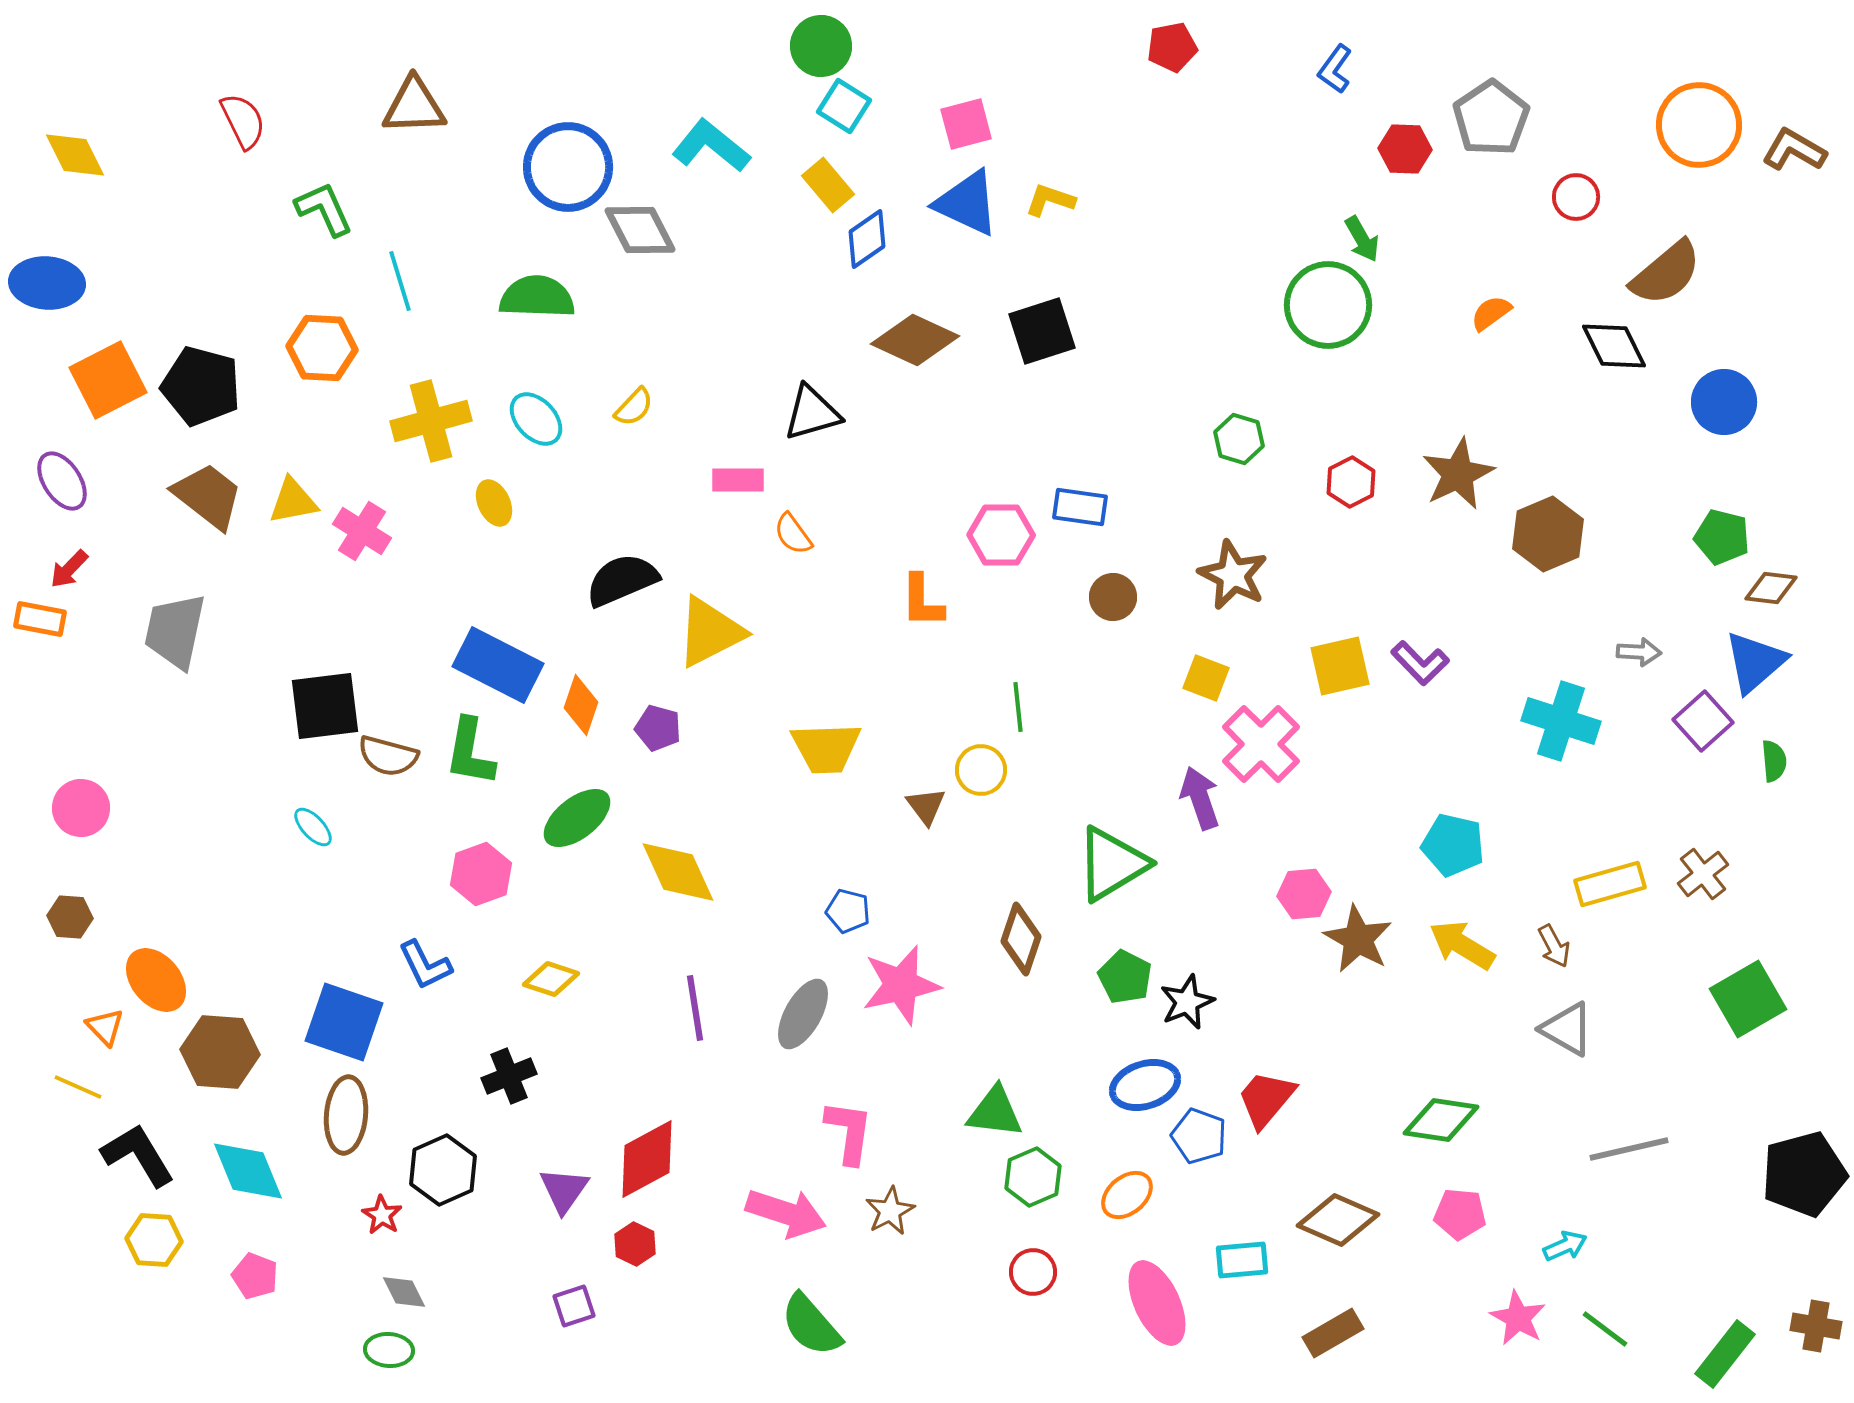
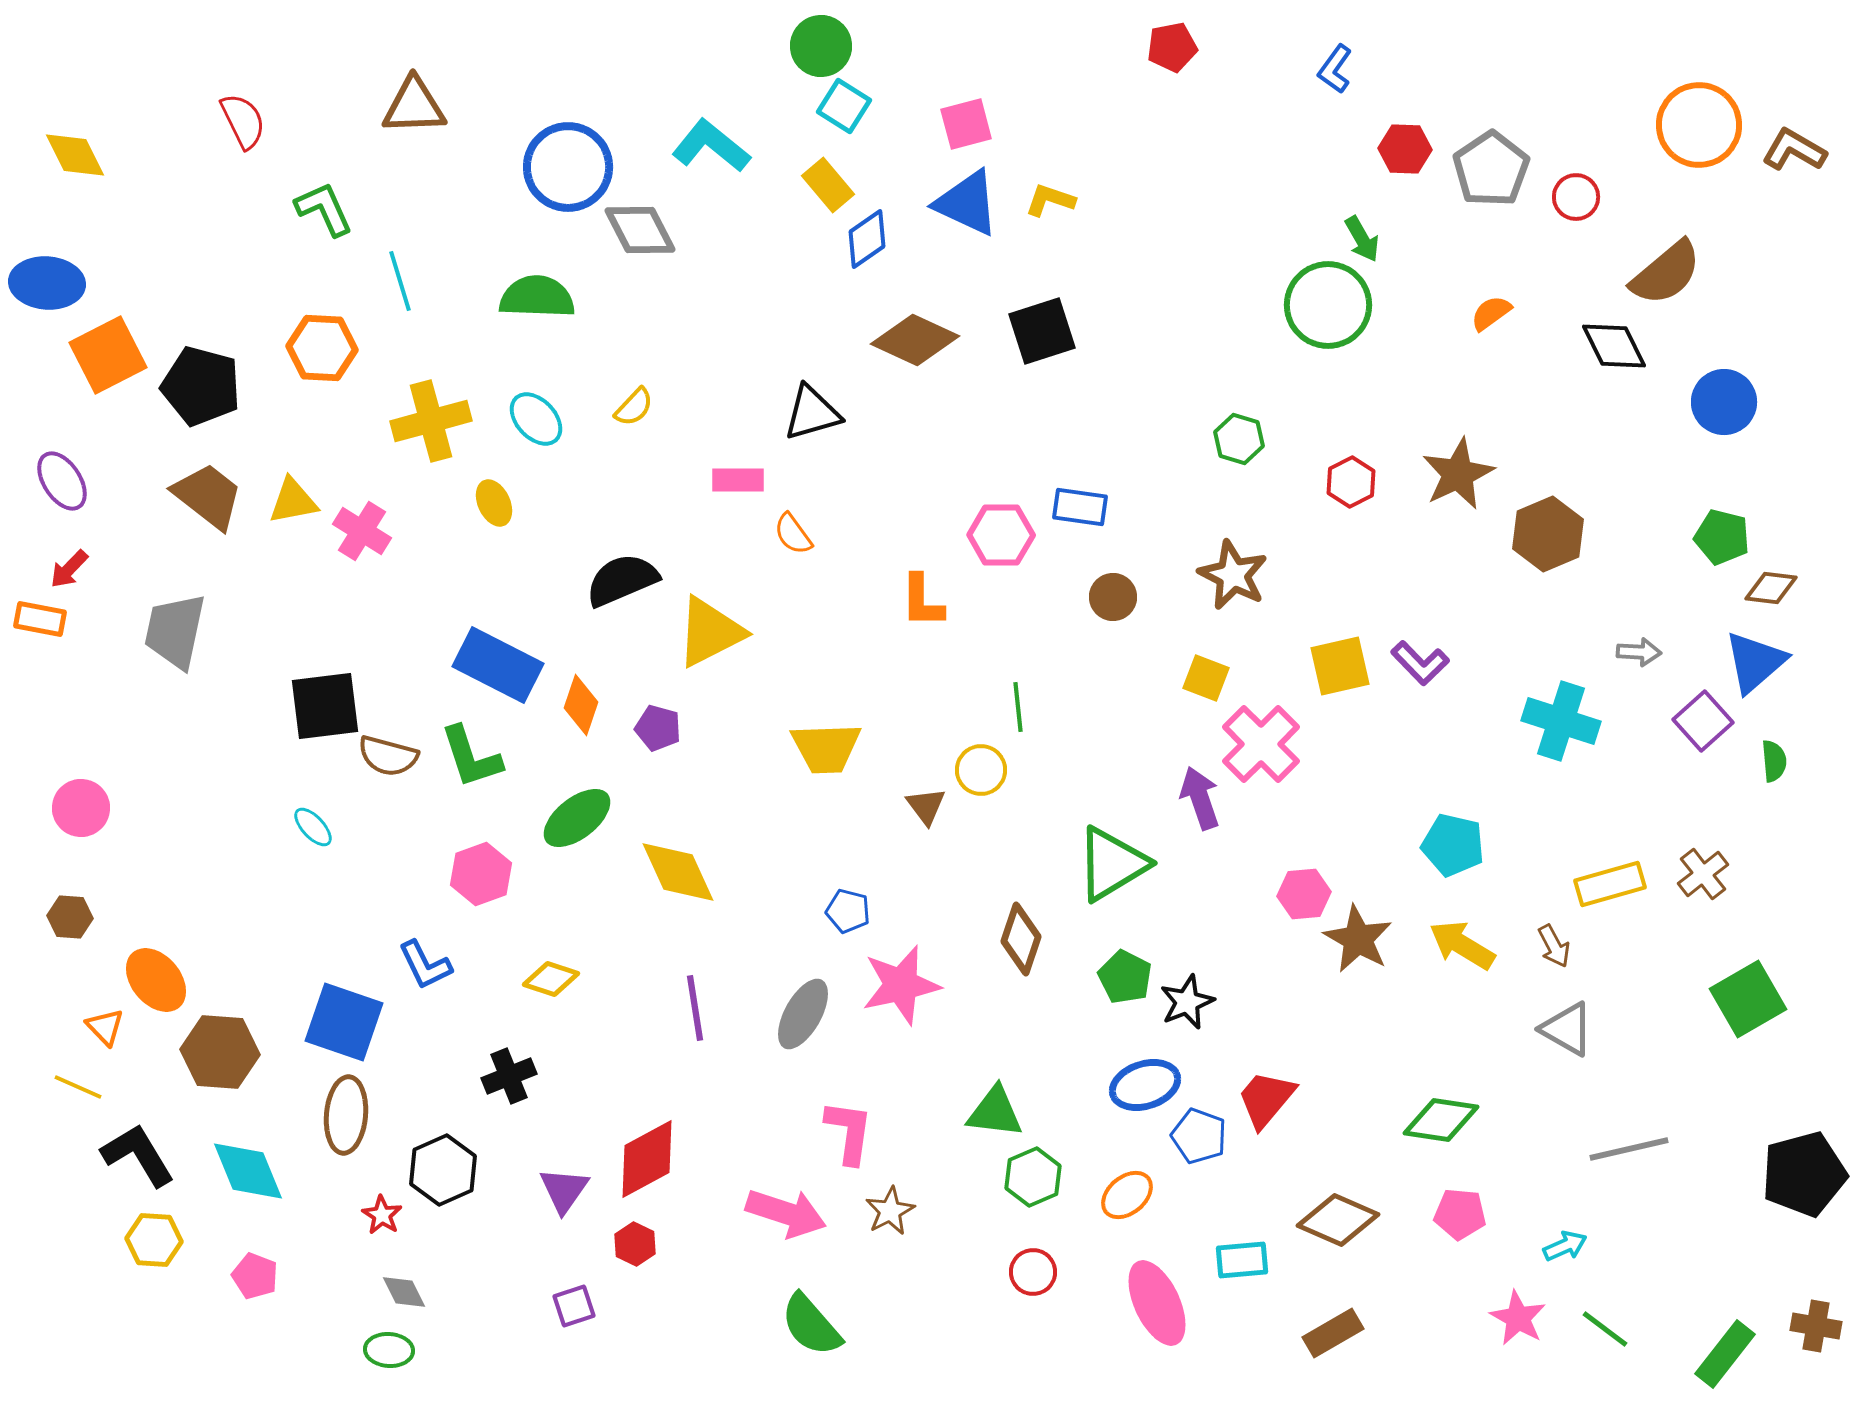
gray pentagon at (1491, 118): moved 51 px down
orange square at (108, 380): moved 25 px up
green L-shape at (470, 752): moved 1 px right, 5 px down; rotated 28 degrees counterclockwise
